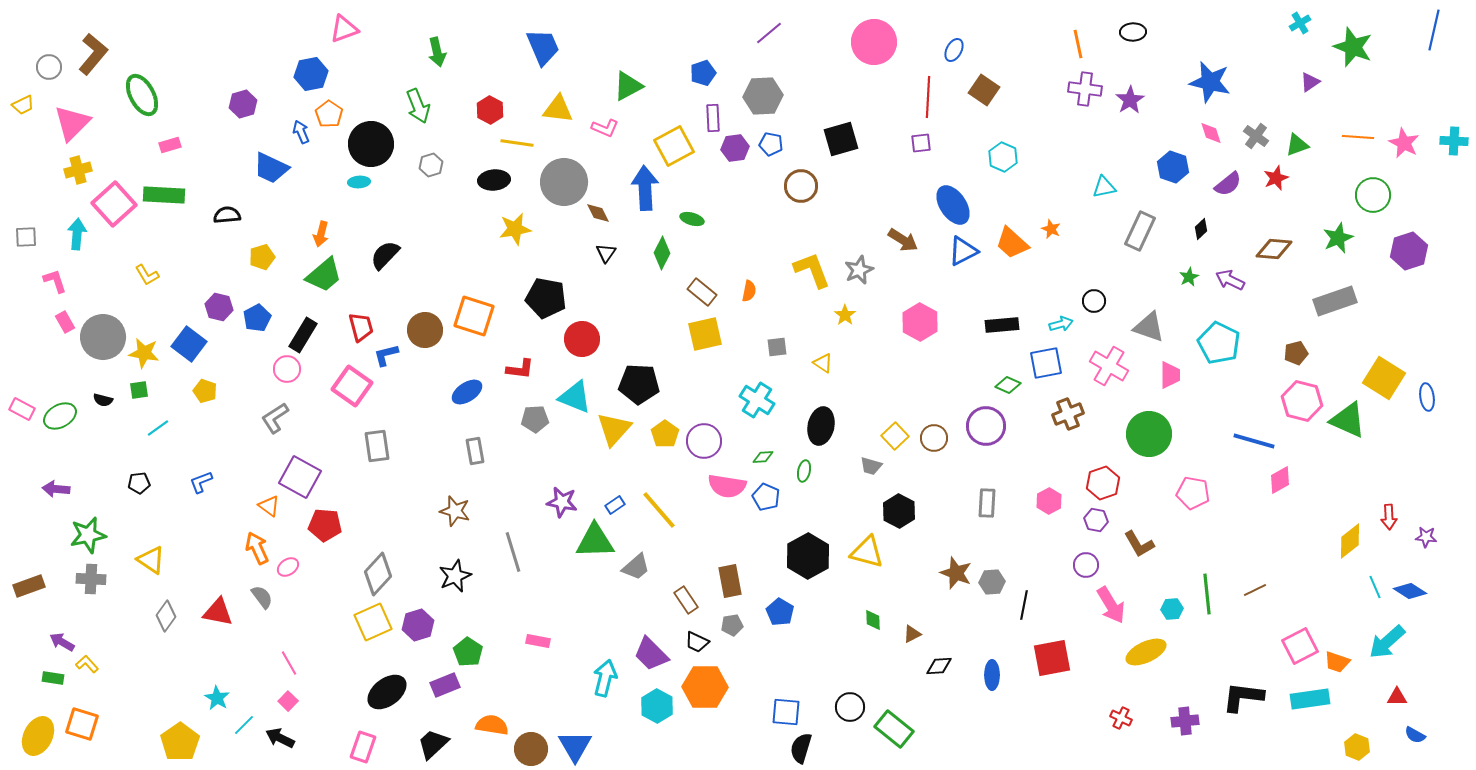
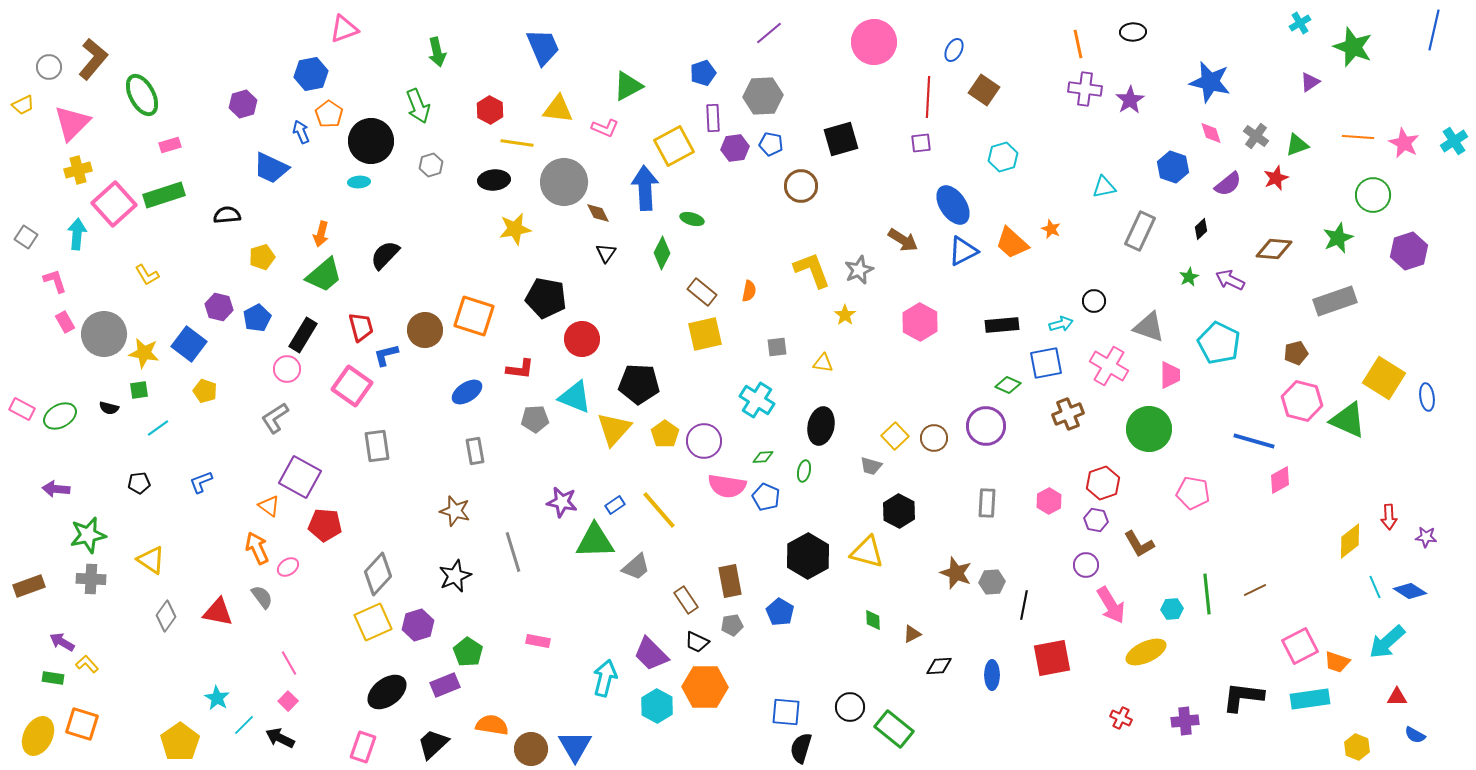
brown L-shape at (93, 54): moved 5 px down
cyan cross at (1454, 141): rotated 36 degrees counterclockwise
black circle at (371, 144): moved 3 px up
cyan hexagon at (1003, 157): rotated 20 degrees clockwise
green rectangle at (164, 195): rotated 21 degrees counterclockwise
gray square at (26, 237): rotated 35 degrees clockwise
gray circle at (103, 337): moved 1 px right, 3 px up
yellow triangle at (823, 363): rotated 25 degrees counterclockwise
black semicircle at (103, 400): moved 6 px right, 8 px down
green circle at (1149, 434): moved 5 px up
